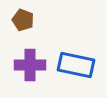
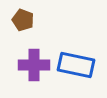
purple cross: moved 4 px right
